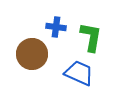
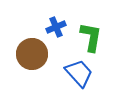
blue cross: rotated 30 degrees counterclockwise
blue trapezoid: rotated 24 degrees clockwise
